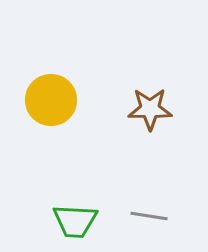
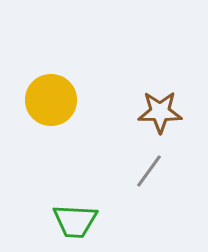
brown star: moved 10 px right, 3 px down
gray line: moved 45 px up; rotated 63 degrees counterclockwise
